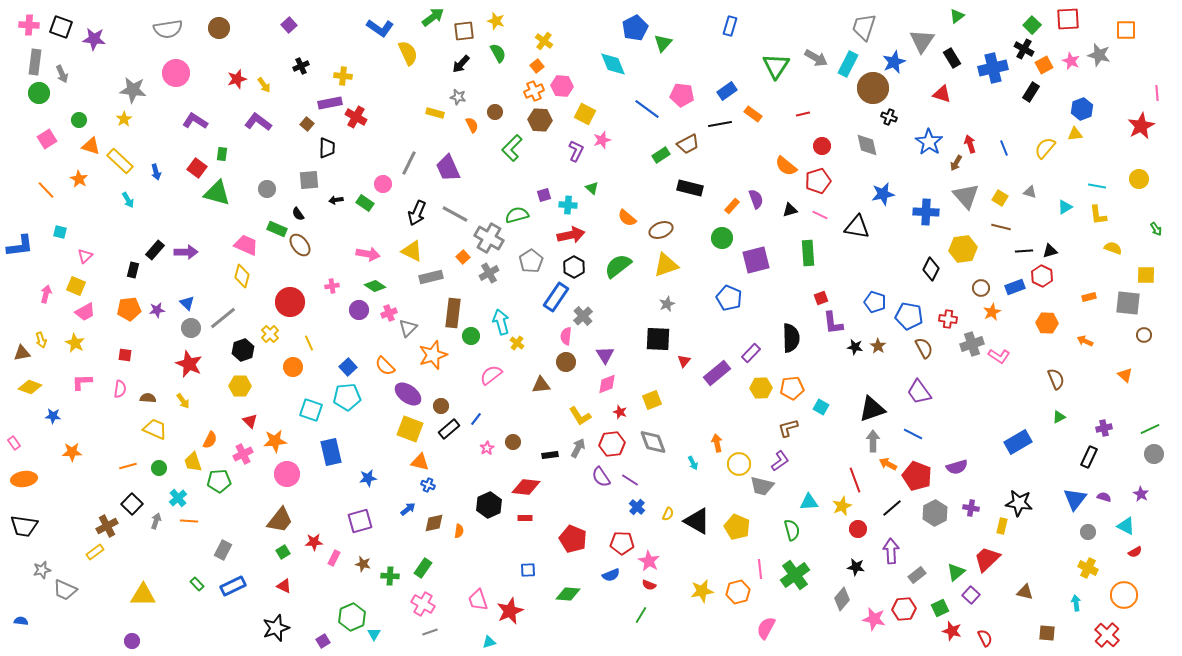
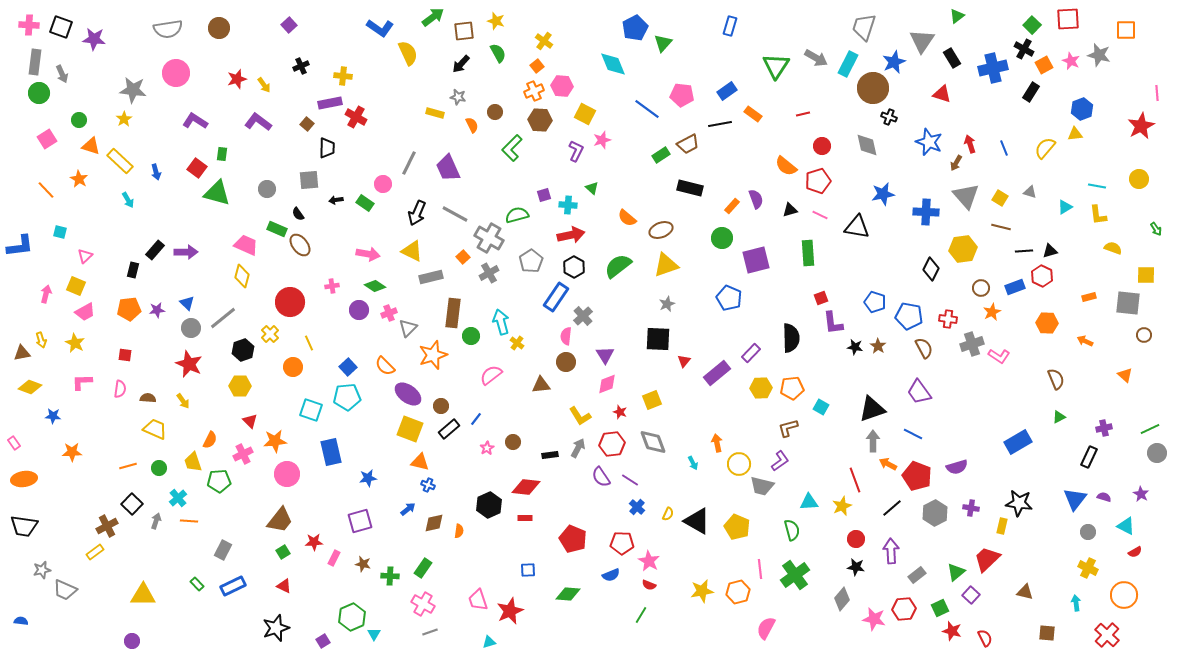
blue star at (929, 142): rotated 12 degrees counterclockwise
gray circle at (1154, 454): moved 3 px right, 1 px up
red circle at (858, 529): moved 2 px left, 10 px down
